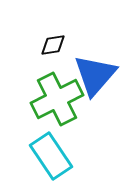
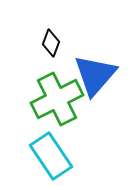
black diamond: moved 2 px left, 2 px up; rotated 60 degrees counterclockwise
